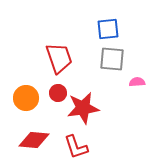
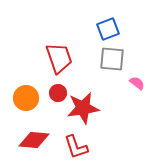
blue square: rotated 15 degrees counterclockwise
pink semicircle: moved 1 px down; rotated 42 degrees clockwise
